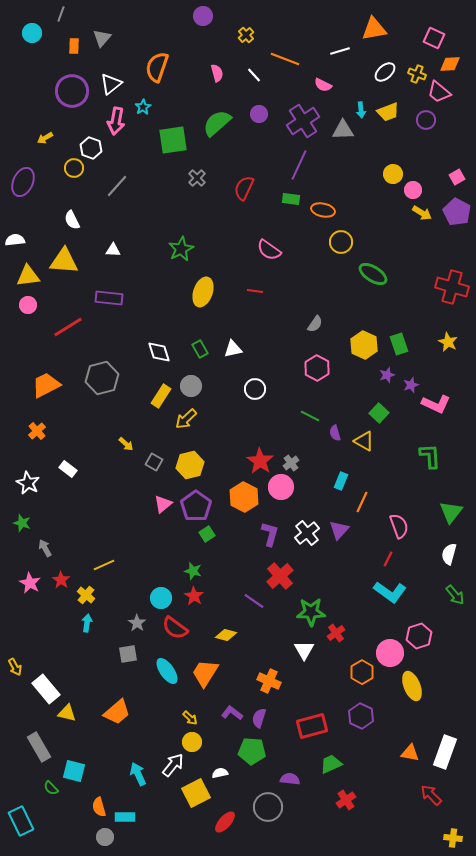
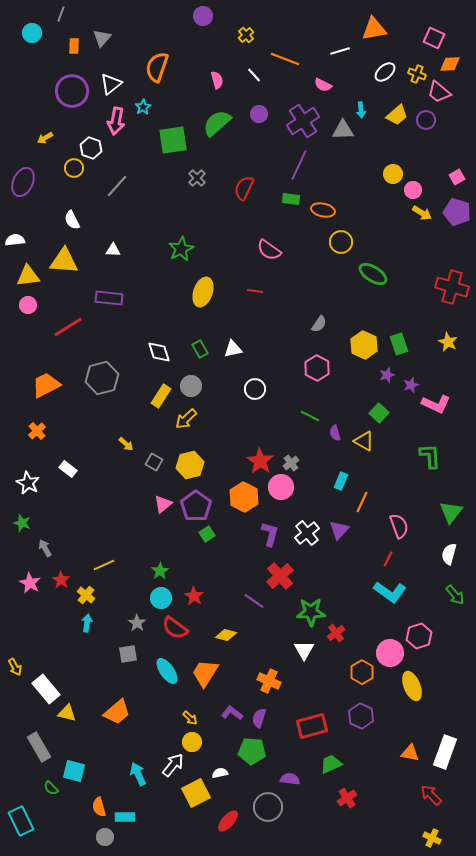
pink semicircle at (217, 73): moved 7 px down
yellow trapezoid at (388, 112): moved 9 px right, 3 px down; rotated 20 degrees counterclockwise
purple pentagon at (457, 212): rotated 12 degrees counterclockwise
gray semicircle at (315, 324): moved 4 px right
green star at (193, 571): moved 33 px left; rotated 24 degrees clockwise
red cross at (346, 800): moved 1 px right, 2 px up
red ellipse at (225, 822): moved 3 px right, 1 px up
yellow cross at (453, 838): moved 21 px left; rotated 18 degrees clockwise
